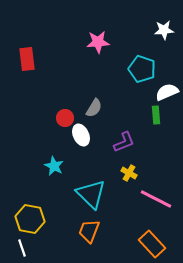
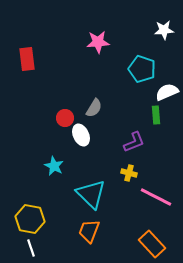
purple L-shape: moved 10 px right
yellow cross: rotated 14 degrees counterclockwise
pink line: moved 2 px up
white line: moved 9 px right
